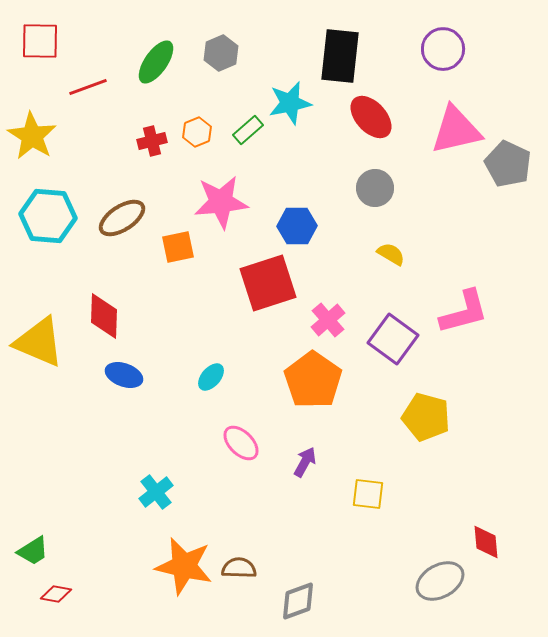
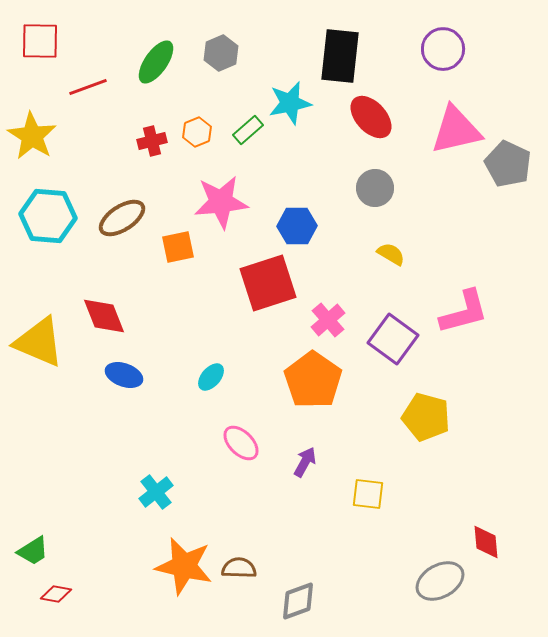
red diamond at (104, 316): rotated 24 degrees counterclockwise
